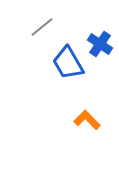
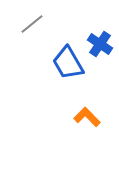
gray line: moved 10 px left, 3 px up
orange L-shape: moved 3 px up
